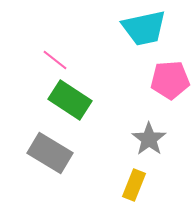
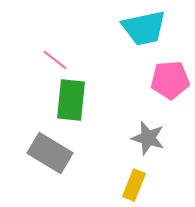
green rectangle: moved 1 px right; rotated 63 degrees clockwise
gray star: moved 1 px left, 1 px up; rotated 20 degrees counterclockwise
